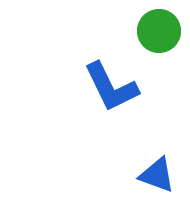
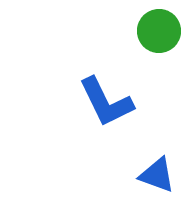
blue L-shape: moved 5 px left, 15 px down
